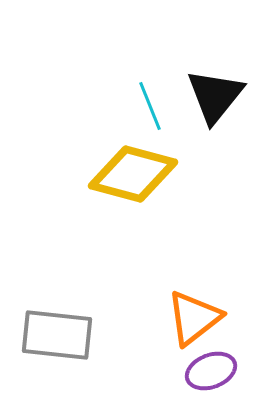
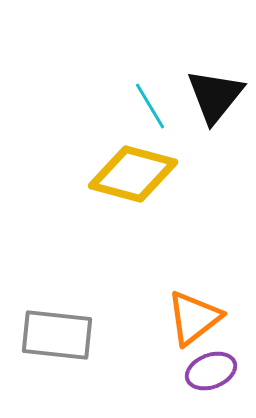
cyan line: rotated 9 degrees counterclockwise
